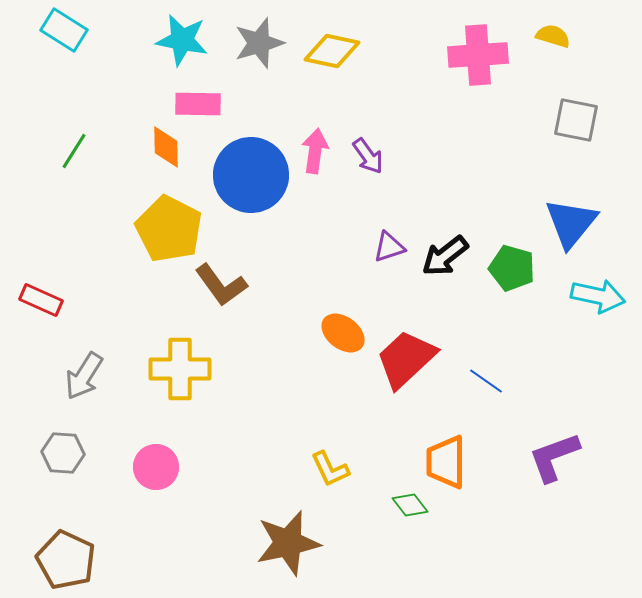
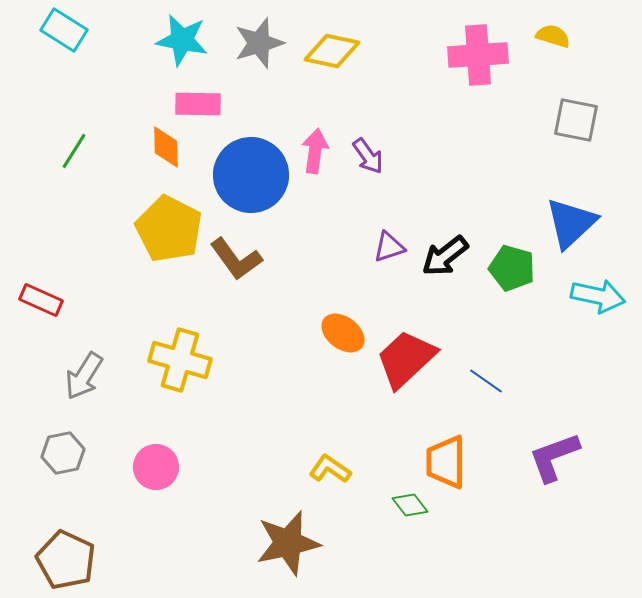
blue triangle: rotated 8 degrees clockwise
brown L-shape: moved 15 px right, 26 px up
yellow cross: moved 9 px up; rotated 16 degrees clockwise
gray hexagon: rotated 15 degrees counterclockwise
yellow L-shape: rotated 150 degrees clockwise
